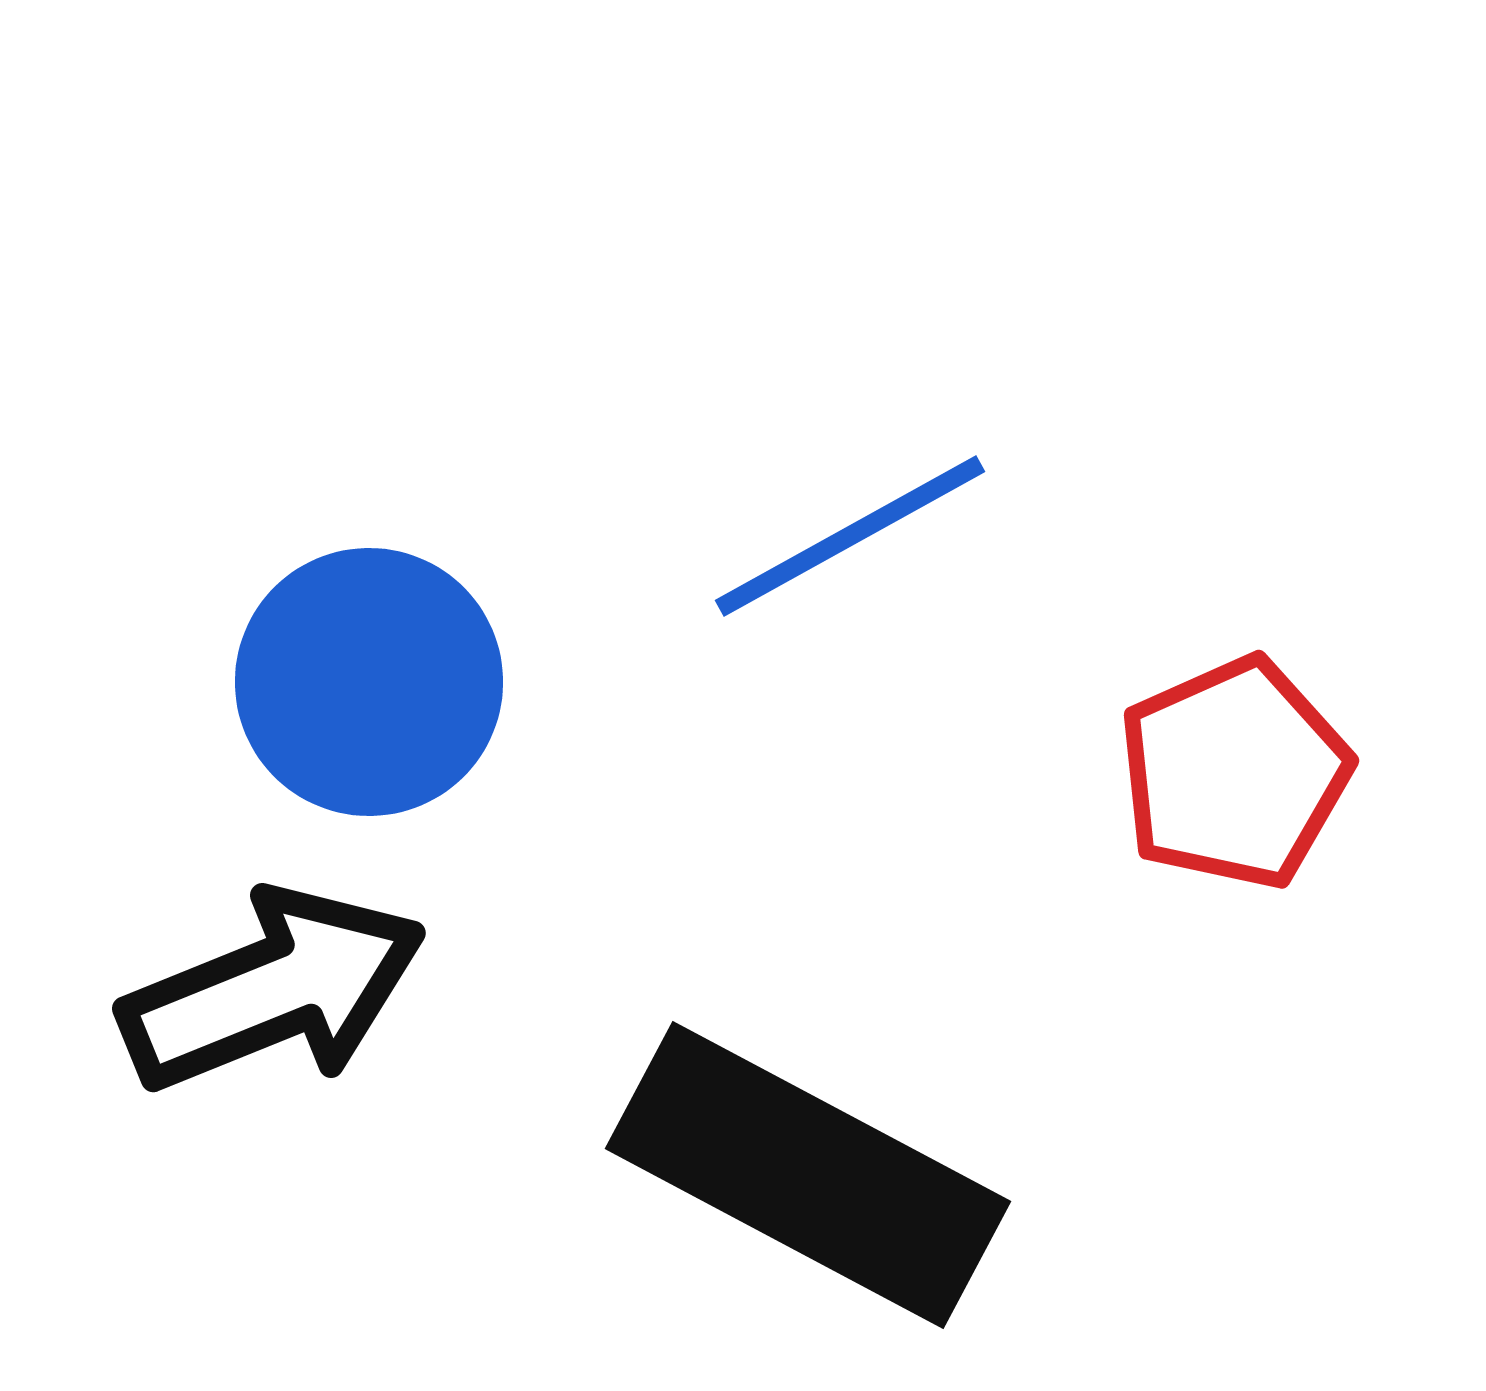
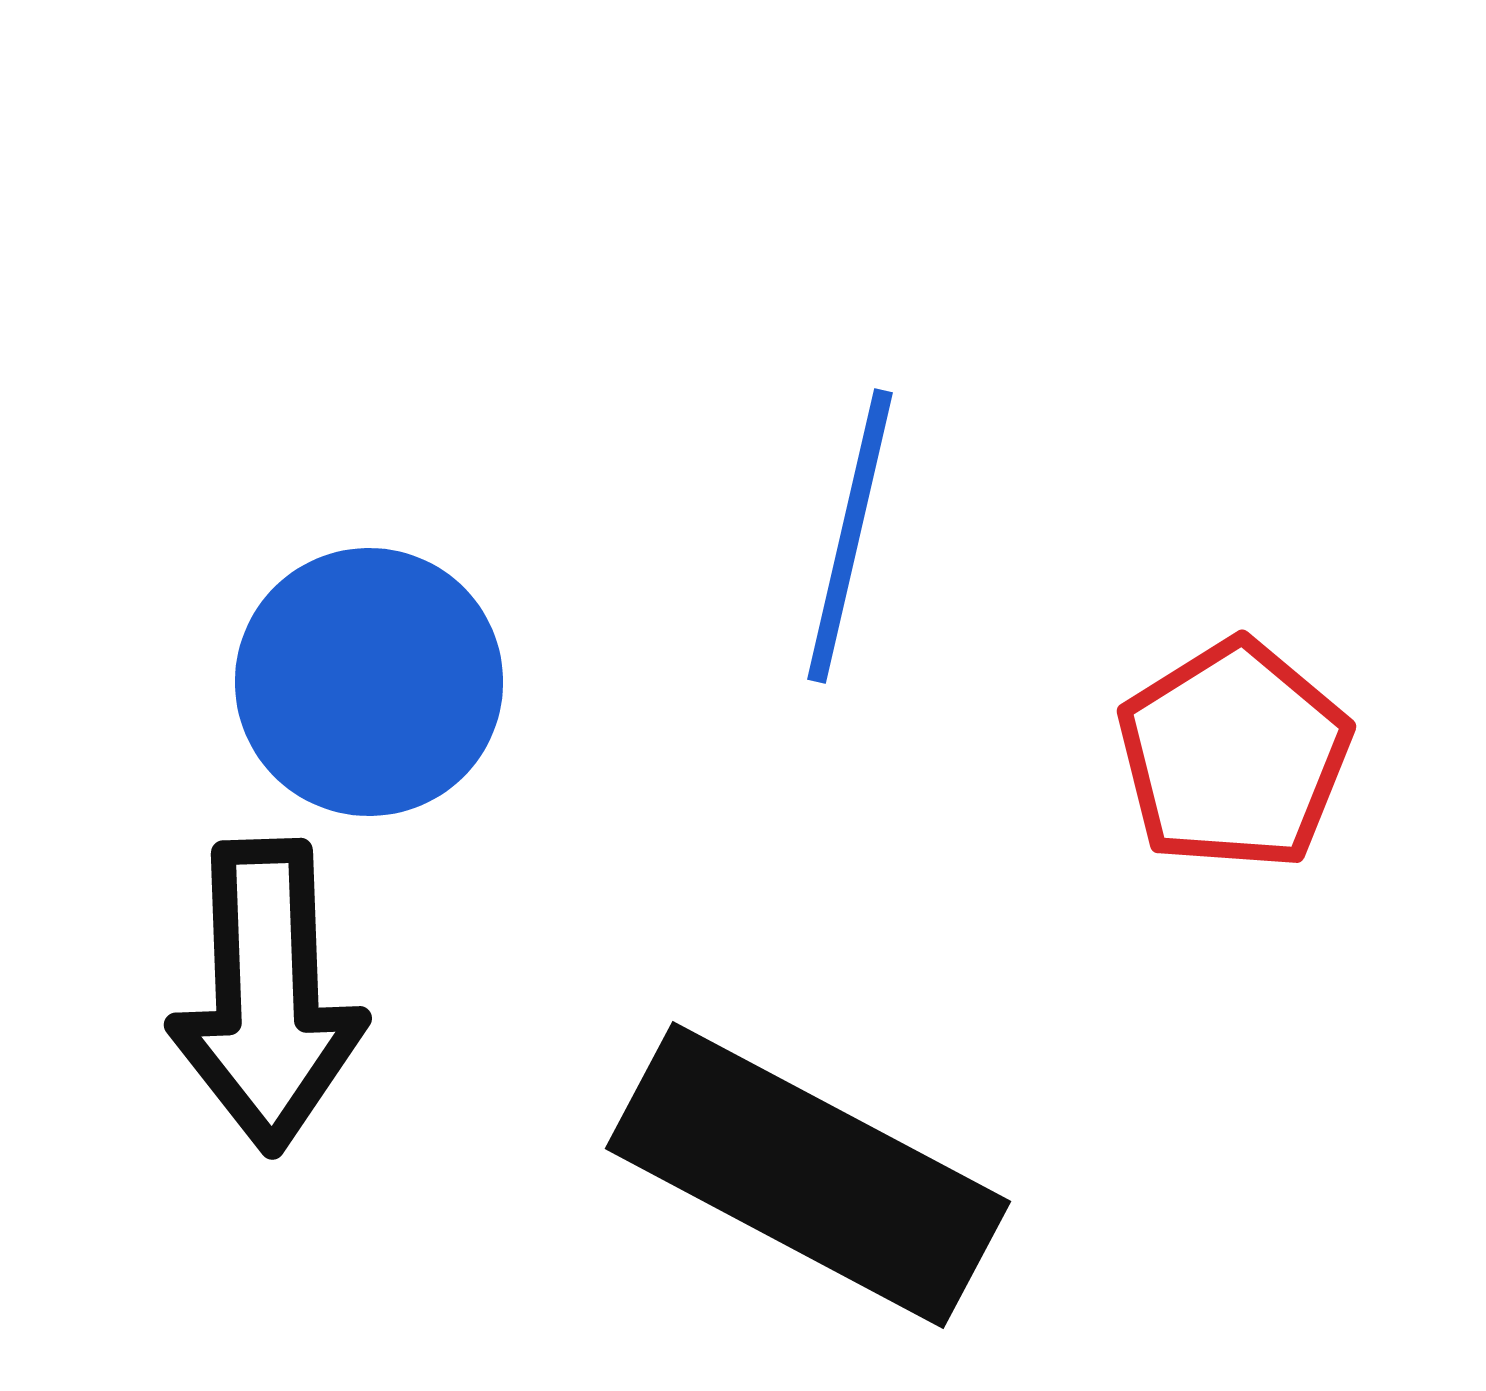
blue line: rotated 48 degrees counterclockwise
red pentagon: moved 18 px up; rotated 8 degrees counterclockwise
black arrow: moved 6 px left, 6 px down; rotated 110 degrees clockwise
